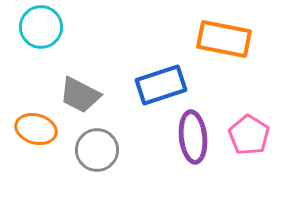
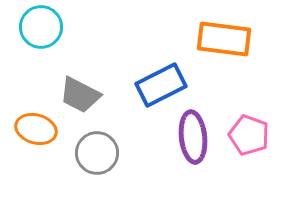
orange rectangle: rotated 4 degrees counterclockwise
blue rectangle: rotated 9 degrees counterclockwise
pink pentagon: rotated 12 degrees counterclockwise
gray circle: moved 3 px down
